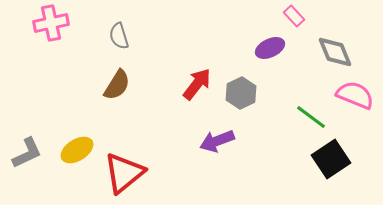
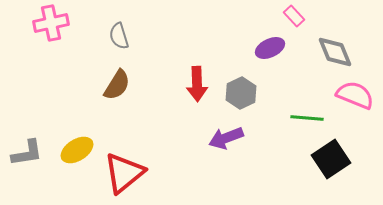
red arrow: rotated 140 degrees clockwise
green line: moved 4 px left, 1 px down; rotated 32 degrees counterclockwise
purple arrow: moved 9 px right, 3 px up
gray L-shape: rotated 16 degrees clockwise
